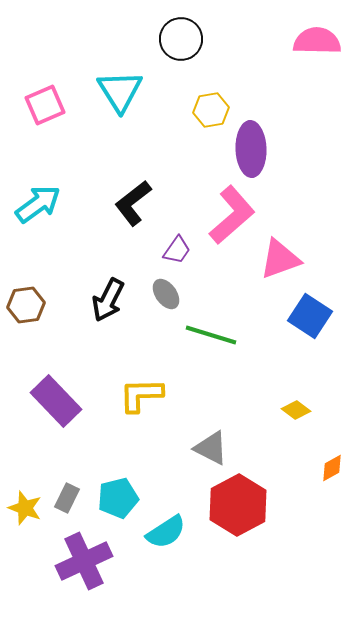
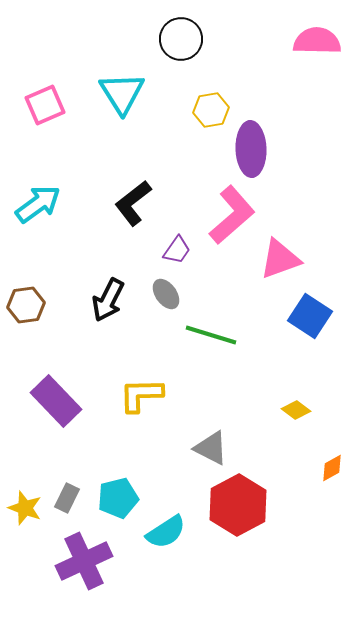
cyan triangle: moved 2 px right, 2 px down
